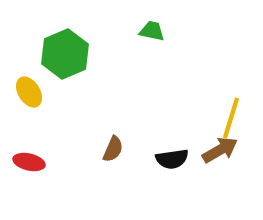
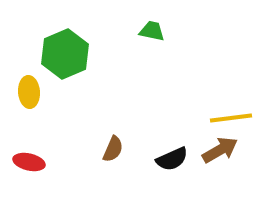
yellow ellipse: rotated 28 degrees clockwise
yellow line: rotated 66 degrees clockwise
black semicircle: rotated 16 degrees counterclockwise
